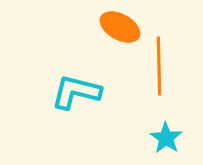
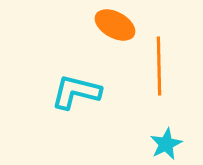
orange ellipse: moved 5 px left, 2 px up
cyan star: moved 6 px down; rotated 12 degrees clockwise
